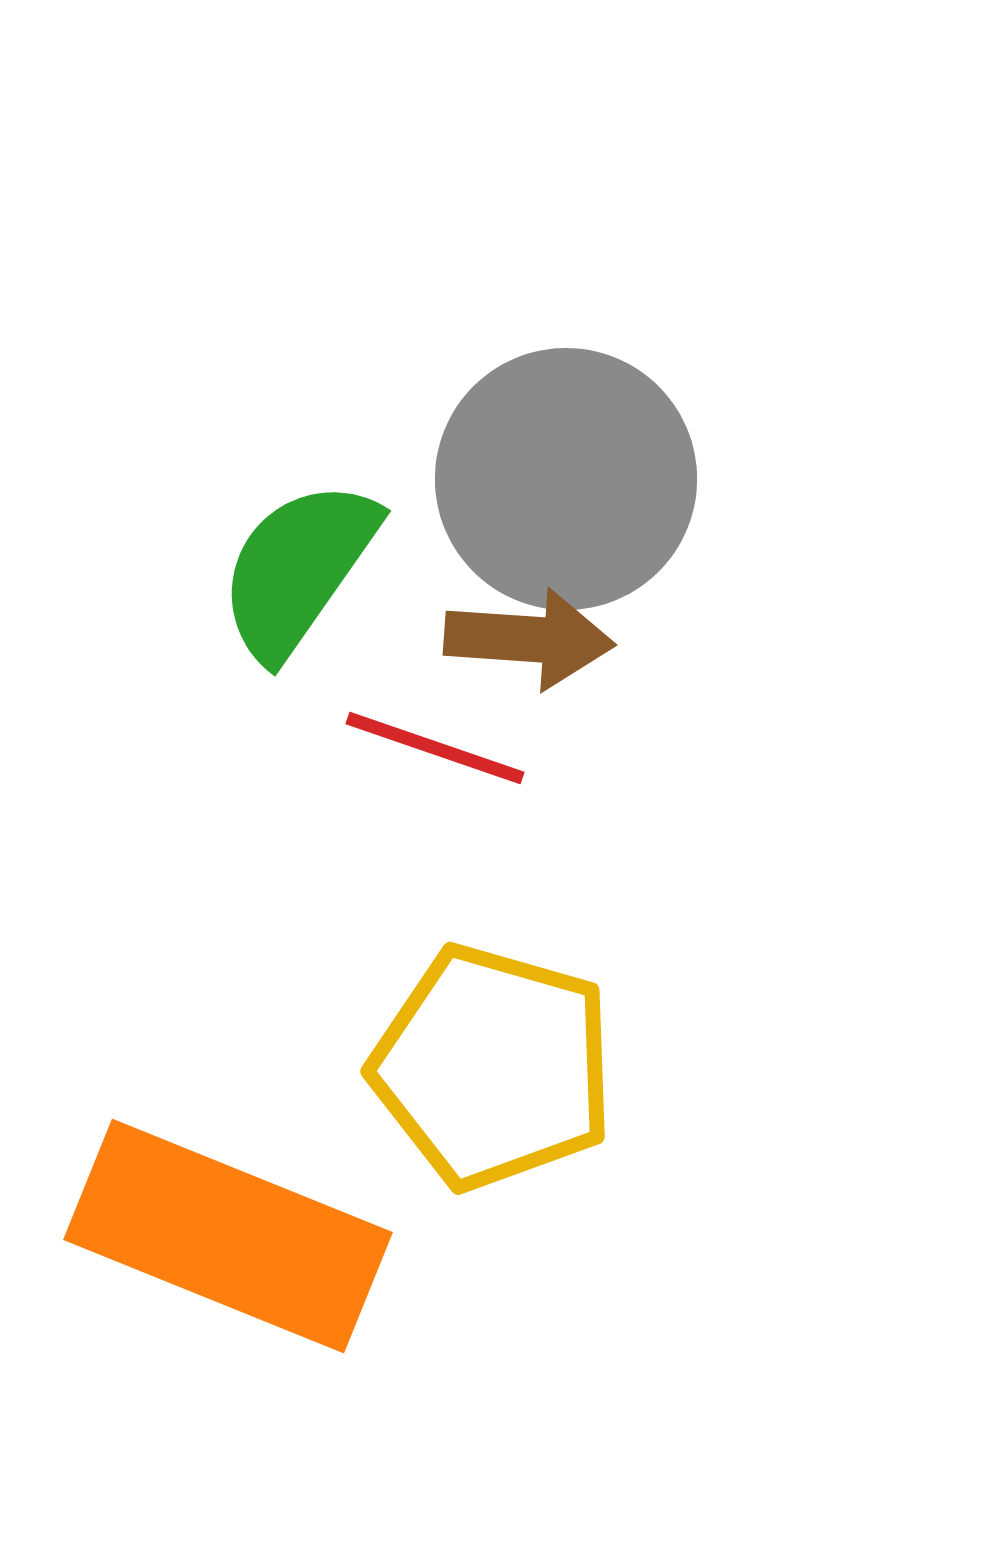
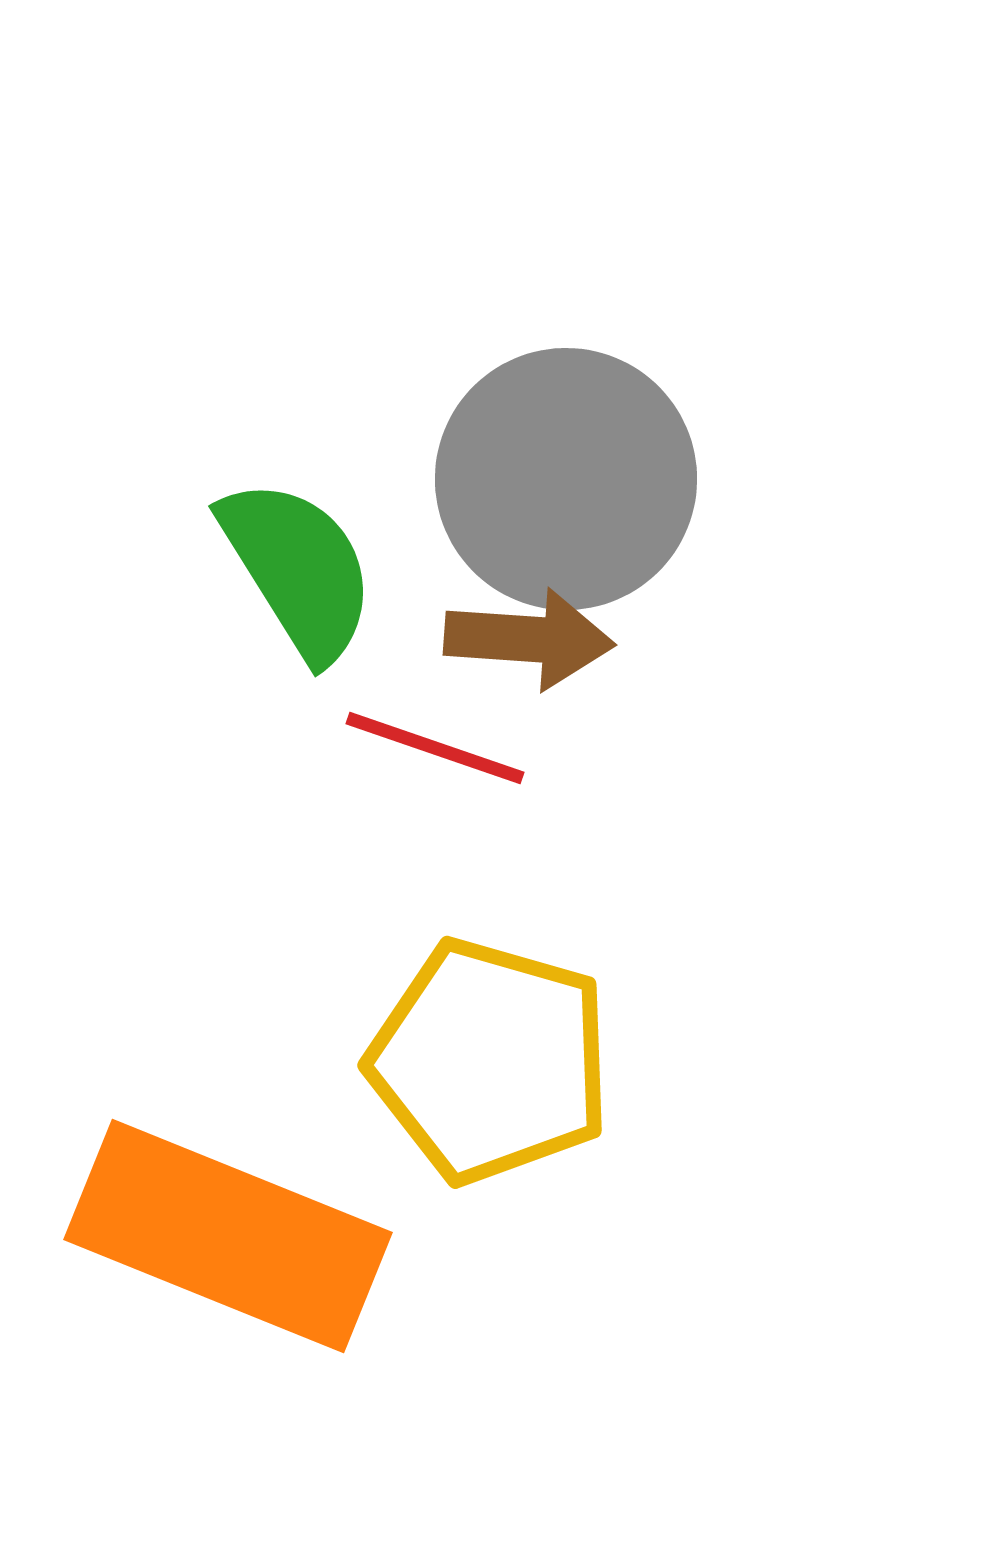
green semicircle: rotated 113 degrees clockwise
yellow pentagon: moved 3 px left, 6 px up
